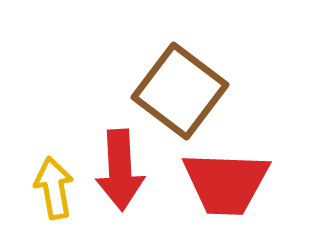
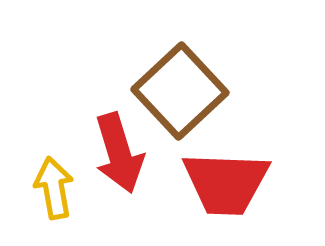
brown square: rotated 10 degrees clockwise
red arrow: moved 1 px left, 17 px up; rotated 14 degrees counterclockwise
